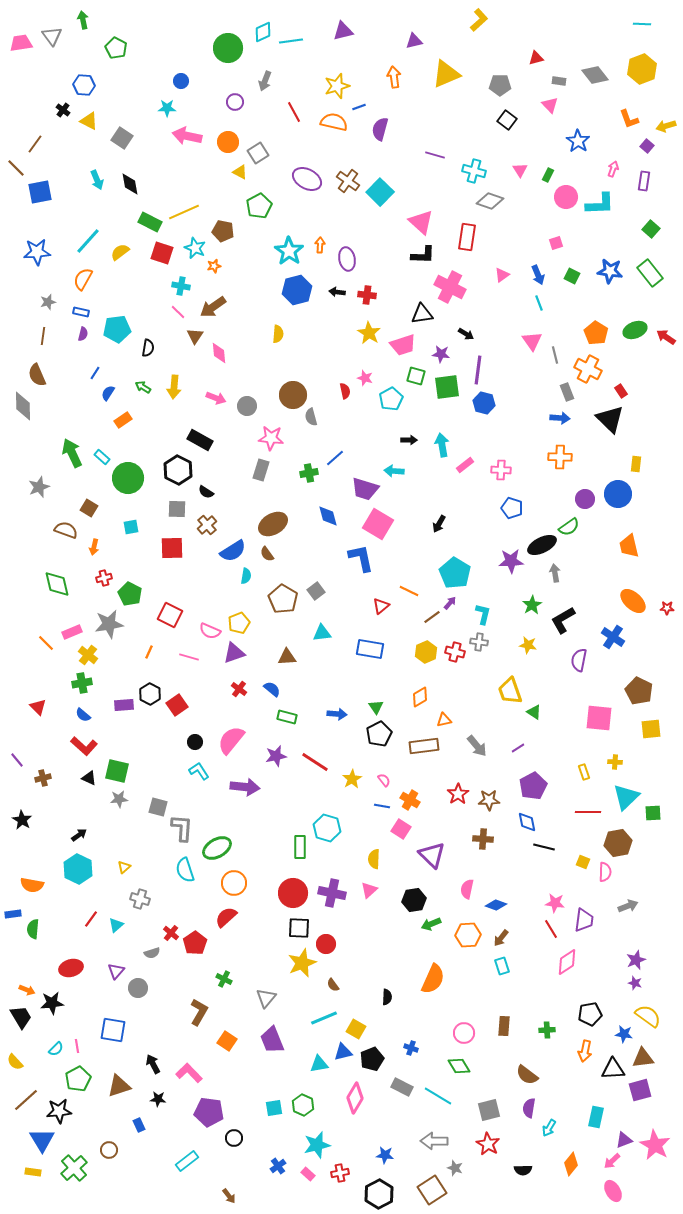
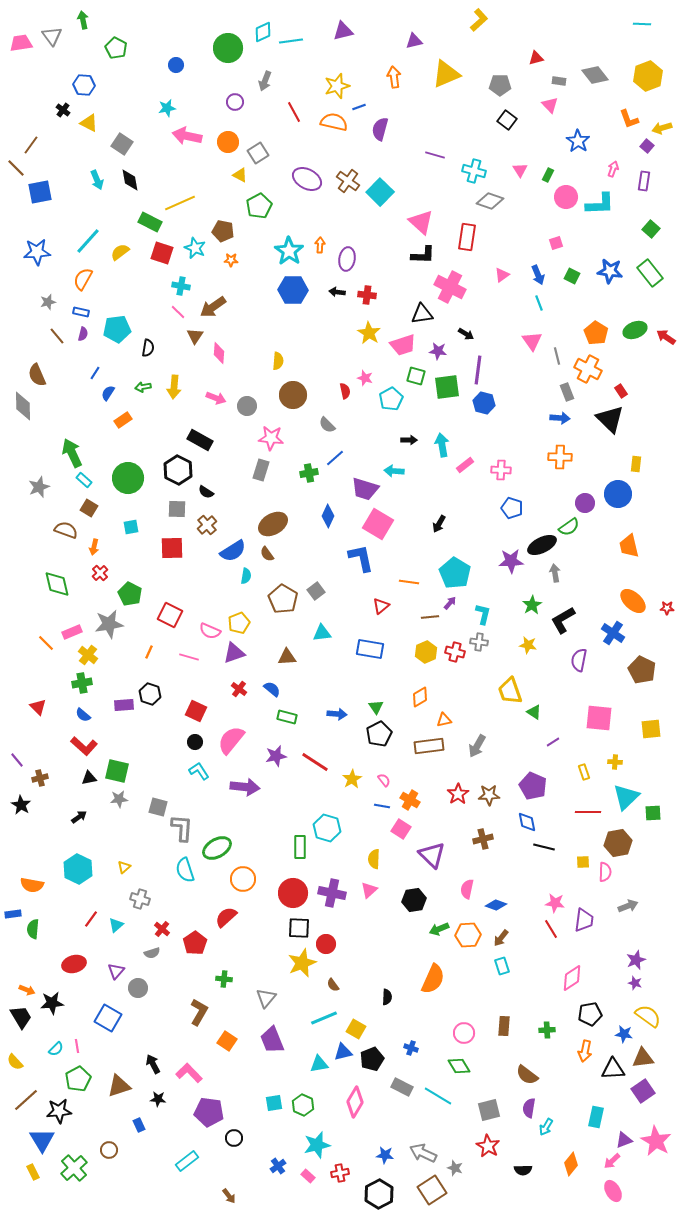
yellow hexagon at (642, 69): moved 6 px right, 7 px down
blue circle at (181, 81): moved 5 px left, 16 px up
cyan star at (167, 108): rotated 12 degrees counterclockwise
yellow triangle at (89, 121): moved 2 px down
yellow arrow at (666, 126): moved 4 px left, 2 px down
gray square at (122, 138): moved 6 px down
brown line at (35, 144): moved 4 px left, 1 px down
yellow triangle at (240, 172): moved 3 px down
black diamond at (130, 184): moved 4 px up
yellow line at (184, 212): moved 4 px left, 9 px up
purple ellipse at (347, 259): rotated 20 degrees clockwise
orange star at (214, 266): moved 17 px right, 6 px up; rotated 16 degrees clockwise
blue hexagon at (297, 290): moved 4 px left; rotated 16 degrees clockwise
yellow semicircle at (278, 334): moved 27 px down
brown line at (43, 336): moved 14 px right; rotated 48 degrees counterclockwise
pink diamond at (219, 353): rotated 10 degrees clockwise
purple star at (441, 354): moved 3 px left, 3 px up
gray line at (555, 355): moved 2 px right, 1 px down
green arrow at (143, 387): rotated 42 degrees counterclockwise
gray semicircle at (311, 417): moved 16 px right, 8 px down; rotated 30 degrees counterclockwise
cyan rectangle at (102, 457): moved 18 px left, 23 px down
purple circle at (585, 499): moved 4 px down
blue diamond at (328, 516): rotated 40 degrees clockwise
red cross at (104, 578): moved 4 px left, 5 px up; rotated 28 degrees counterclockwise
orange line at (409, 591): moved 9 px up; rotated 18 degrees counterclockwise
brown line at (432, 617): moved 2 px left; rotated 30 degrees clockwise
blue cross at (613, 637): moved 4 px up
brown pentagon at (639, 691): moved 3 px right, 21 px up
black hexagon at (150, 694): rotated 10 degrees counterclockwise
red square at (177, 705): moved 19 px right, 6 px down; rotated 30 degrees counterclockwise
brown rectangle at (424, 746): moved 5 px right
gray arrow at (477, 746): rotated 70 degrees clockwise
purple line at (518, 748): moved 35 px right, 6 px up
brown cross at (43, 778): moved 3 px left
black triangle at (89, 778): rotated 35 degrees counterclockwise
purple pentagon at (533, 786): rotated 20 degrees counterclockwise
brown star at (489, 800): moved 5 px up
black star at (22, 820): moved 1 px left, 15 px up
black arrow at (79, 835): moved 18 px up
brown cross at (483, 839): rotated 18 degrees counterclockwise
yellow square at (583, 862): rotated 24 degrees counterclockwise
orange circle at (234, 883): moved 9 px right, 4 px up
green arrow at (431, 924): moved 8 px right, 5 px down
red cross at (171, 933): moved 9 px left, 4 px up
pink diamond at (567, 962): moved 5 px right, 16 px down
red ellipse at (71, 968): moved 3 px right, 4 px up
green cross at (224, 979): rotated 21 degrees counterclockwise
blue square at (113, 1030): moved 5 px left, 12 px up; rotated 20 degrees clockwise
purple square at (640, 1090): moved 3 px right, 1 px down; rotated 20 degrees counterclockwise
pink diamond at (355, 1098): moved 4 px down
cyan square at (274, 1108): moved 5 px up
cyan arrow at (549, 1128): moved 3 px left, 1 px up
gray arrow at (434, 1141): moved 11 px left, 12 px down; rotated 24 degrees clockwise
red star at (488, 1144): moved 2 px down
pink star at (655, 1145): moved 1 px right, 4 px up
yellow rectangle at (33, 1172): rotated 56 degrees clockwise
pink rectangle at (308, 1174): moved 2 px down
